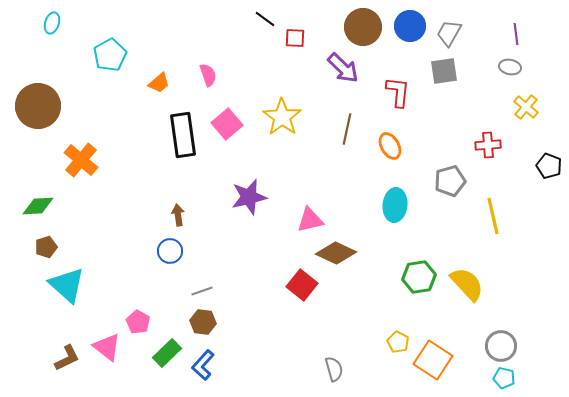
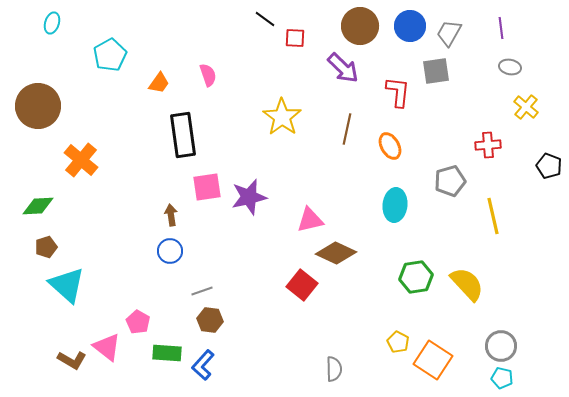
brown circle at (363, 27): moved 3 px left, 1 px up
purple line at (516, 34): moved 15 px left, 6 px up
gray square at (444, 71): moved 8 px left
orange trapezoid at (159, 83): rotated 15 degrees counterclockwise
pink square at (227, 124): moved 20 px left, 63 px down; rotated 32 degrees clockwise
brown arrow at (178, 215): moved 7 px left
green hexagon at (419, 277): moved 3 px left
brown hexagon at (203, 322): moved 7 px right, 2 px up
green rectangle at (167, 353): rotated 48 degrees clockwise
brown L-shape at (67, 358): moved 5 px right, 2 px down; rotated 56 degrees clockwise
gray semicircle at (334, 369): rotated 15 degrees clockwise
cyan pentagon at (504, 378): moved 2 px left
